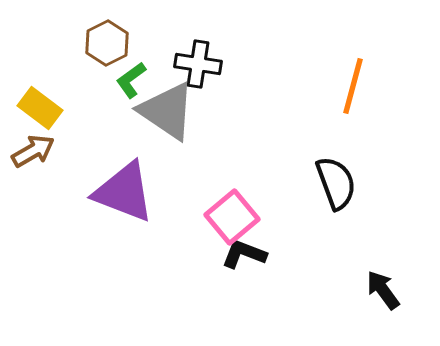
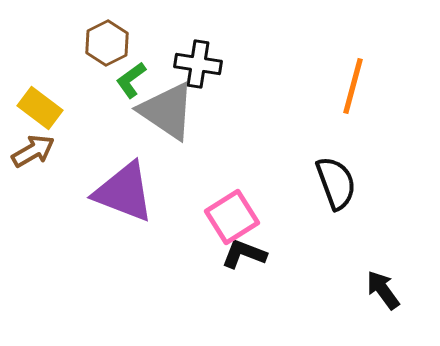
pink square: rotated 8 degrees clockwise
